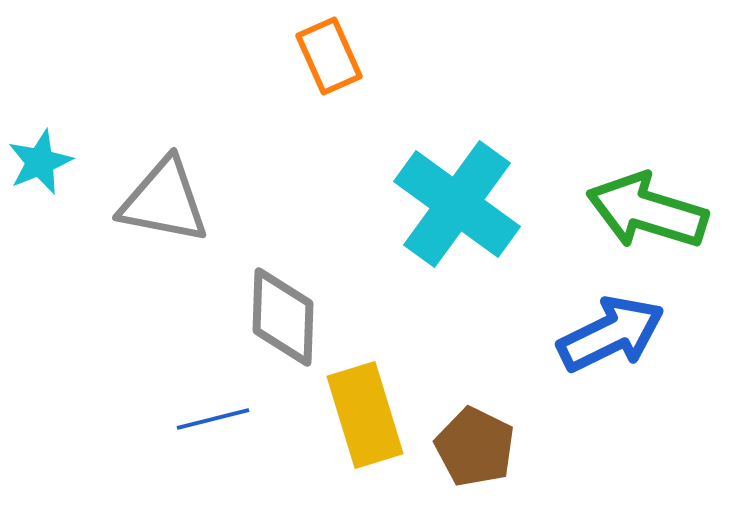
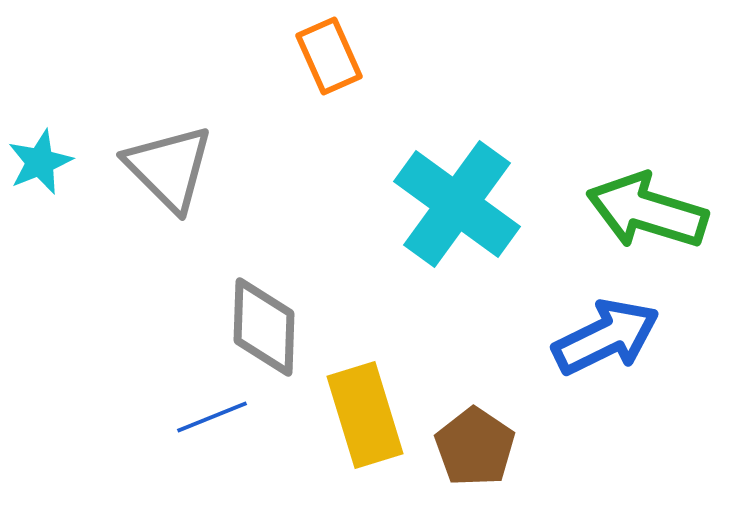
gray triangle: moved 5 px right, 33 px up; rotated 34 degrees clockwise
gray diamond: moved 19 px left, 10 px down
blue arrow: moved 5 px left, 3 px down
blue line: moved 1 px left, 2 px up; rotated 8 degrees counterclockwise
brown pentagon: rotated 8 degrees clockwise
